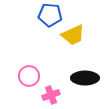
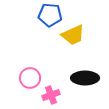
pink circle: moved 1 px right, 2 px down
